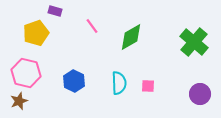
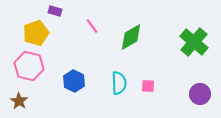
pink hexagon: moved 3 px right, 7 px up
brown star: rotated 18 degrees counterclockwise
